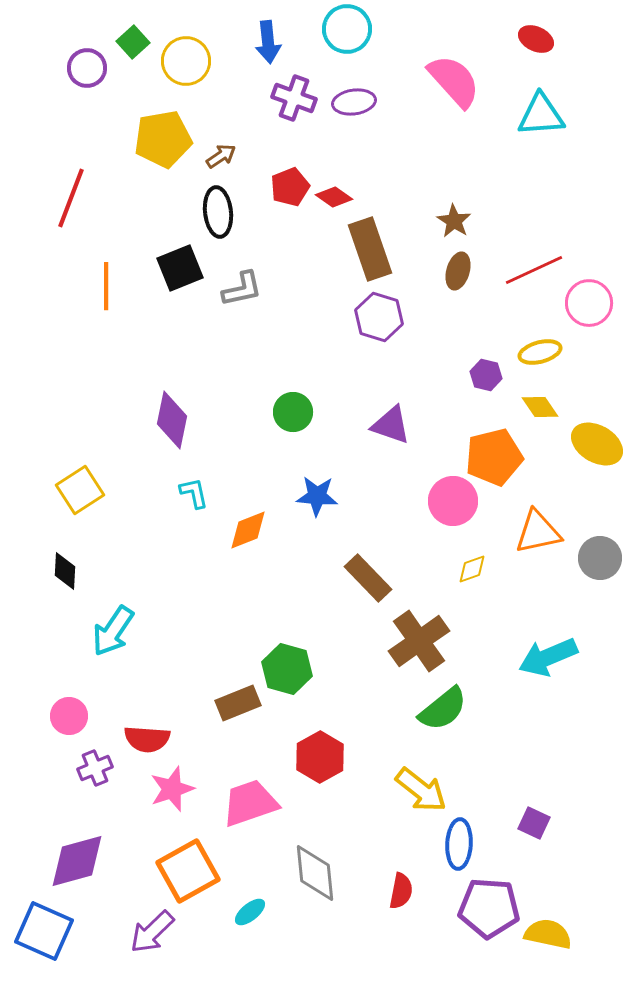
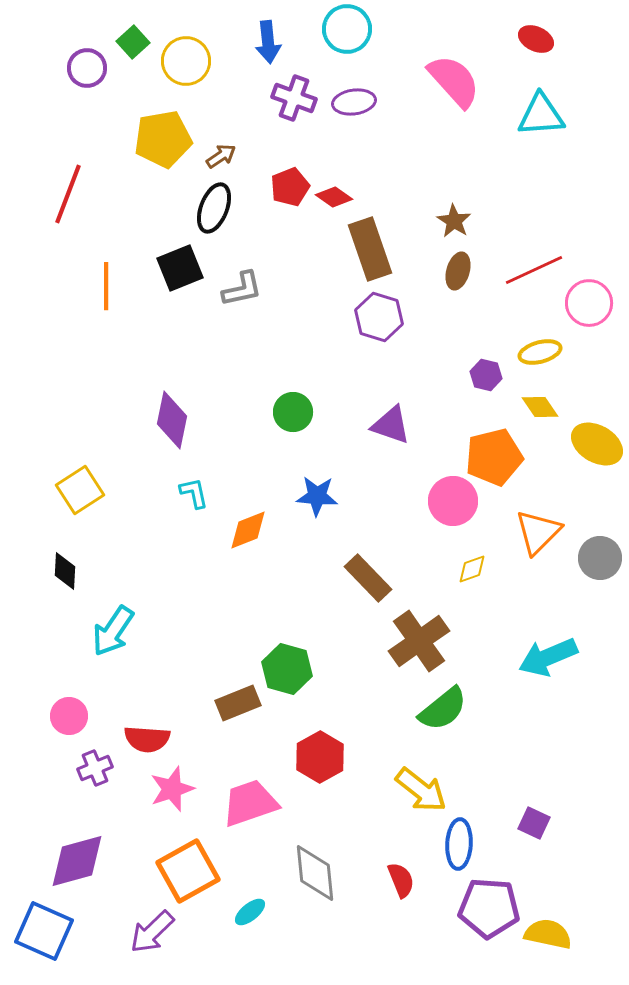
red line at (71, 198): moved 3 px left, 4 px up
black ellipse at (218, 212): moved 4 px left, 4 px up; rotated 27 degrees clockwise
orange triangle at (538, 532): rotated 33 degrees counterclockwise
red semicircle at (401, 891): moved 11 px up; rotated 33 degrees counterclockwise
